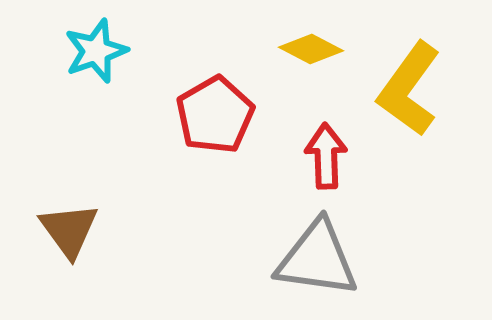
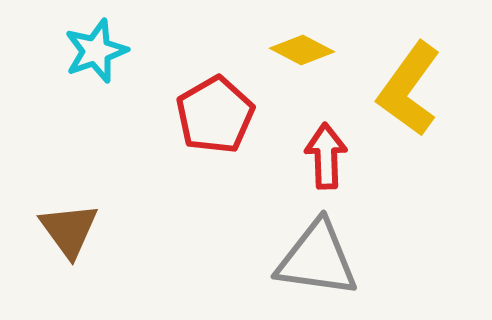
yellow diamond: moved 9 px left, 1 px down
